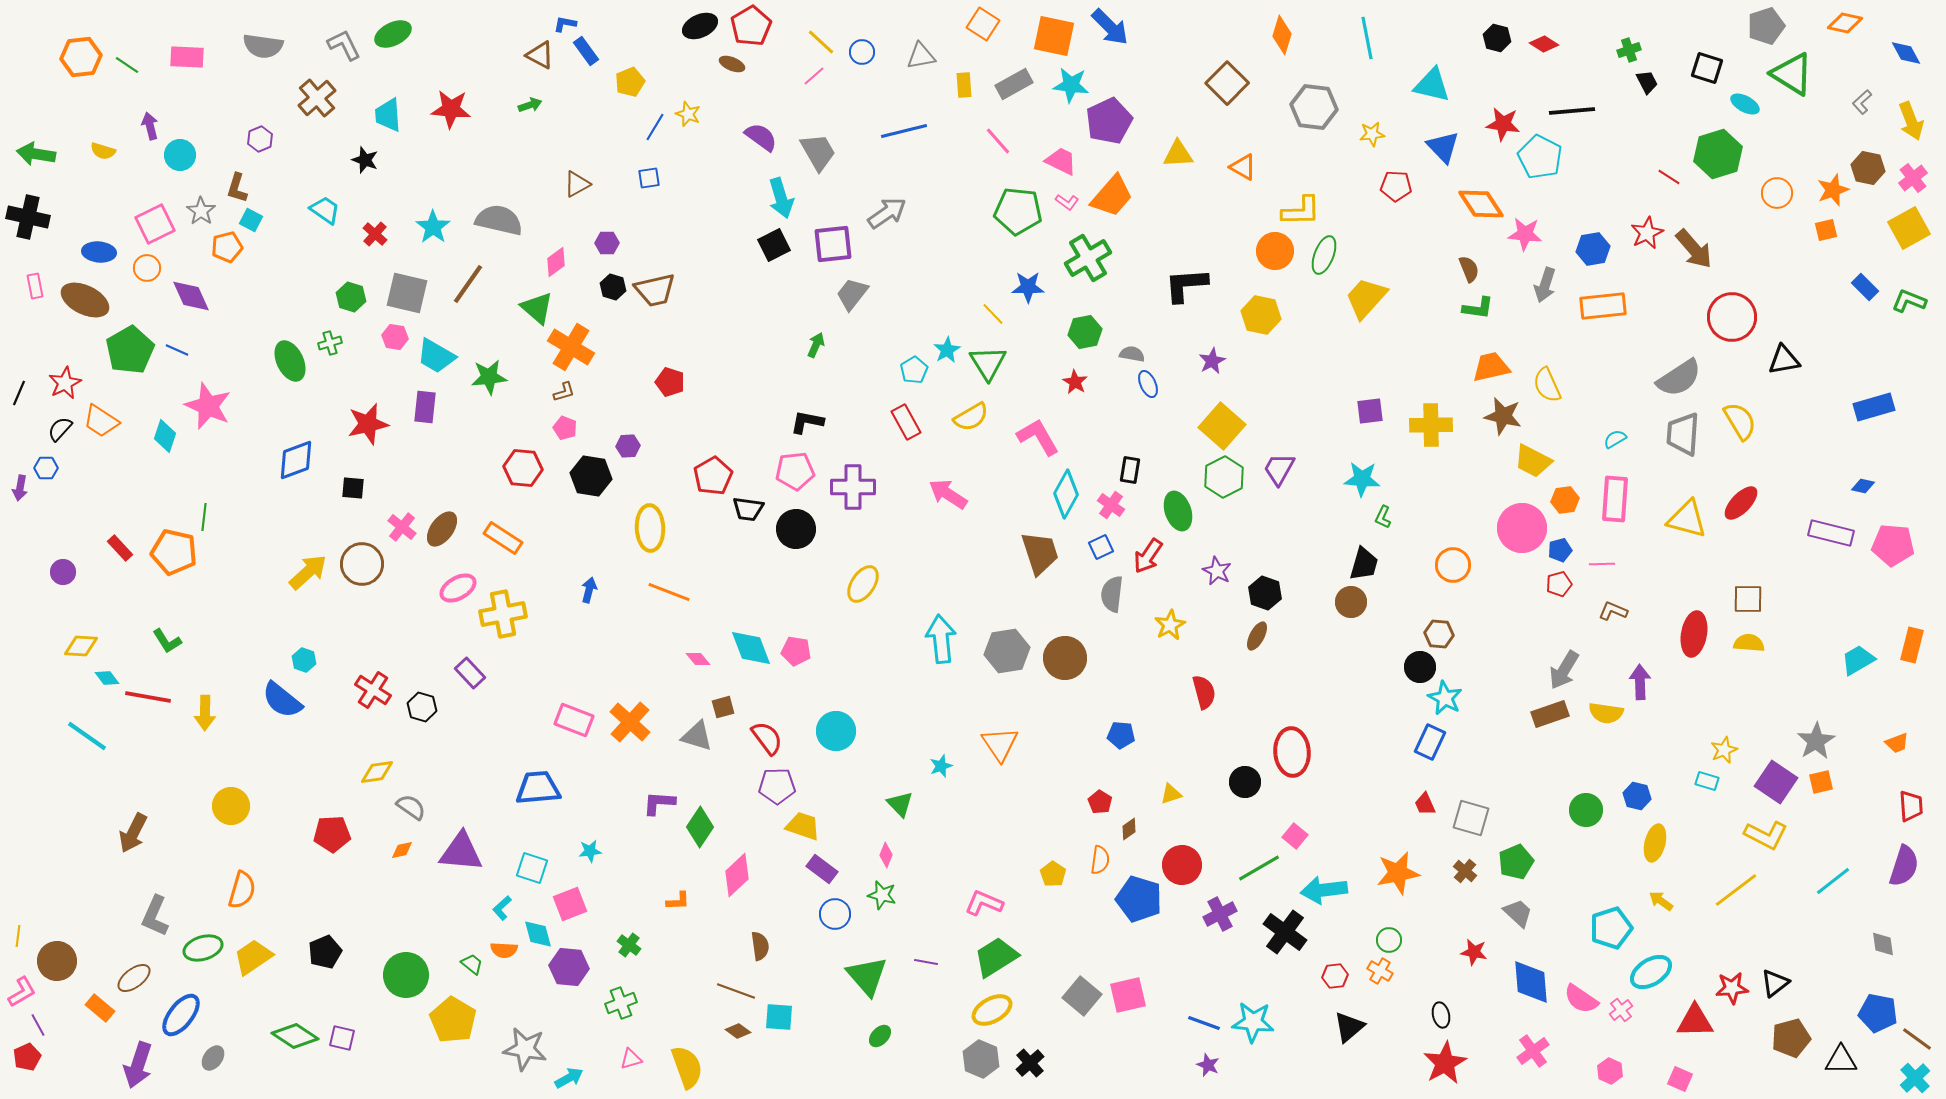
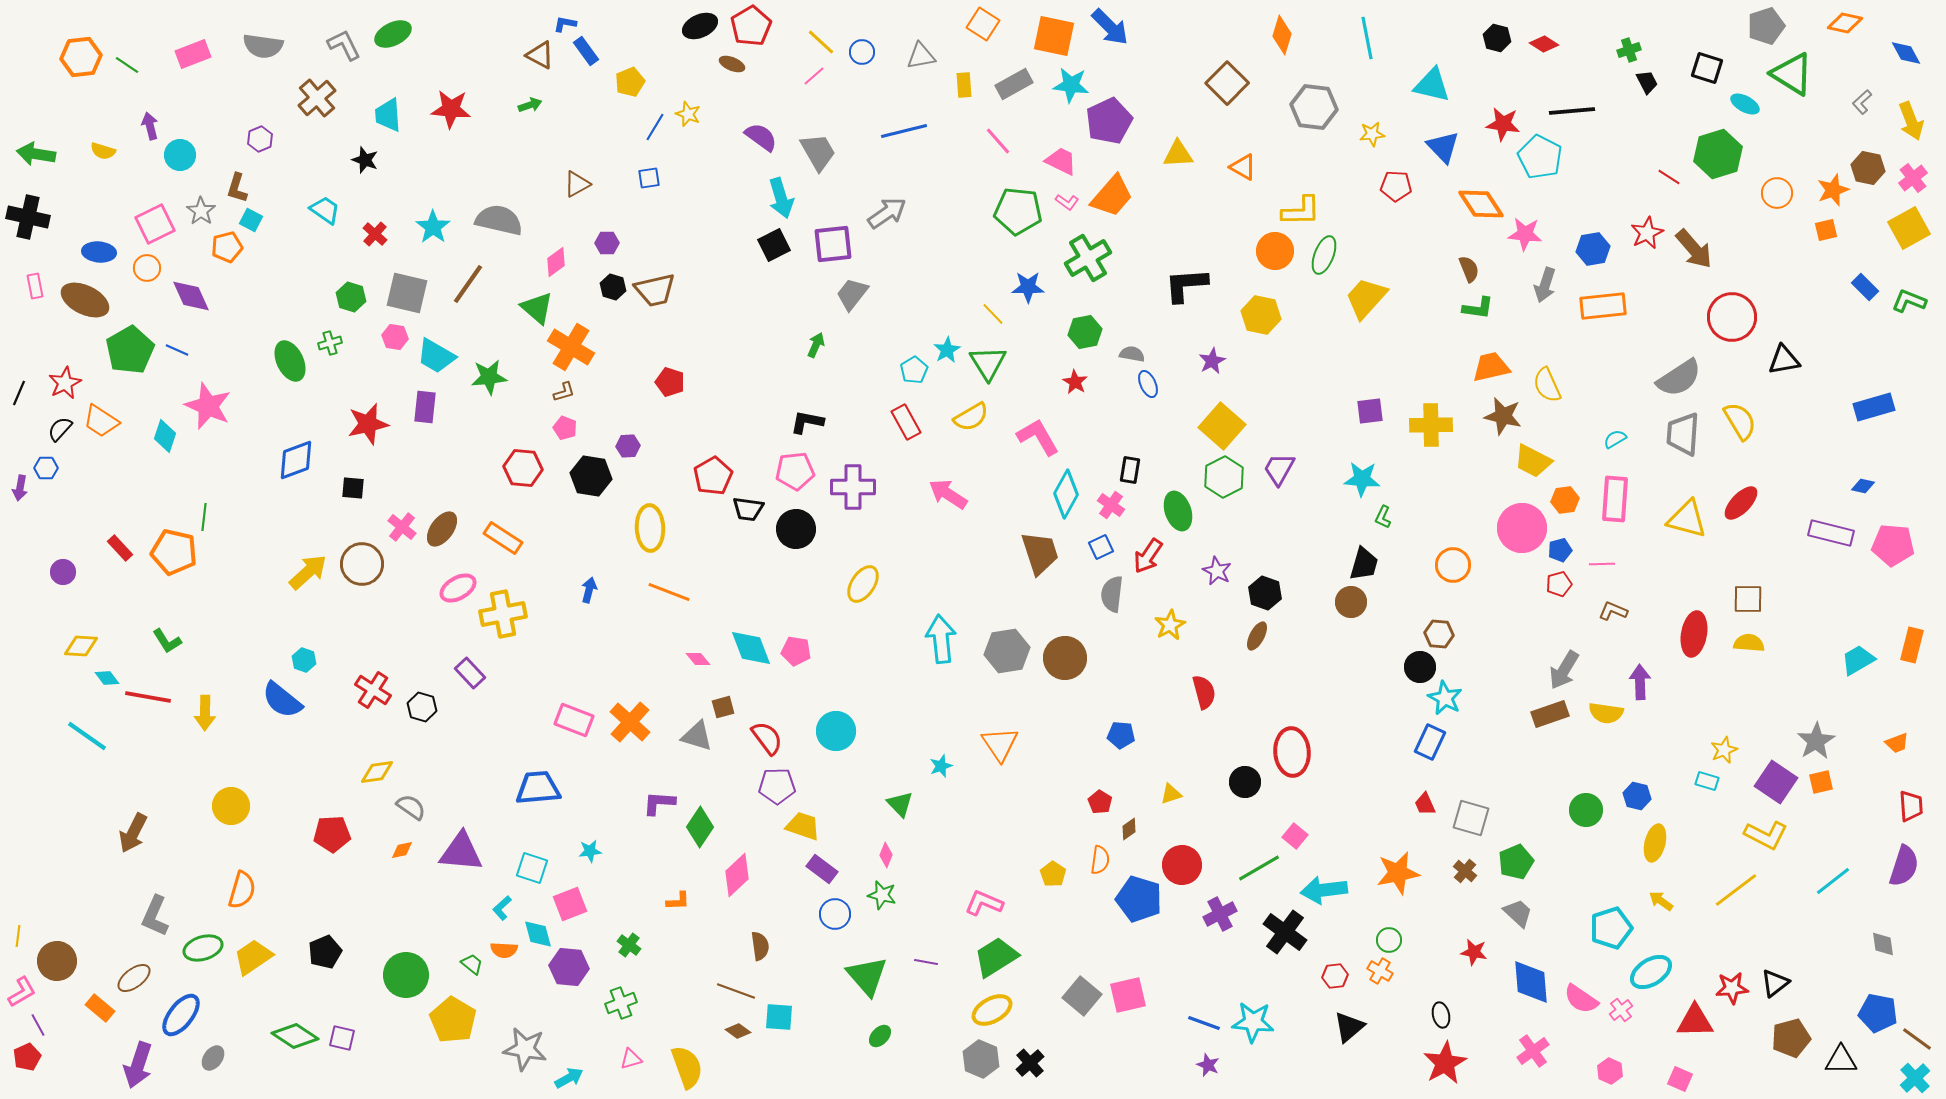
pink rectangle at (187, 57): moved 6 px right, 3 px up; rotated 24 degrees counterclockwise
